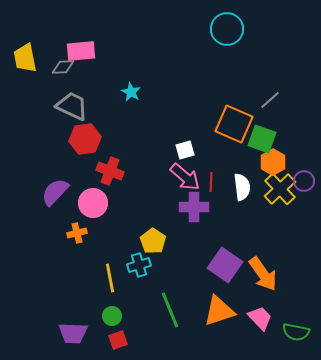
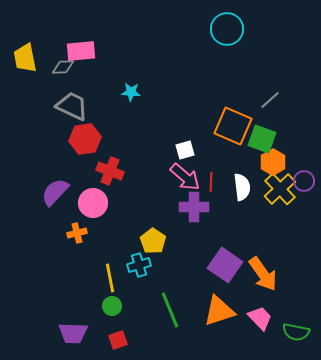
cyan star: rotated 24 degrees counterclockwise
orange square: moved 1 px left, 2 px down
green circle: moved 10 px up
